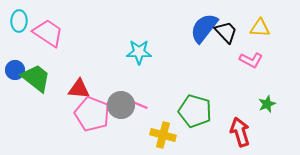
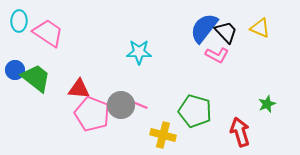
yellow triangle: rotated 20 degrees clockwise
pink L-shape: moved 34 px left, 5 px up
